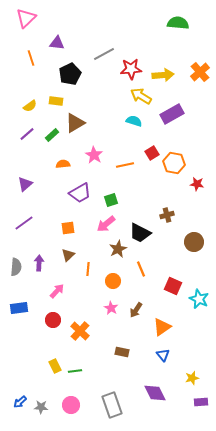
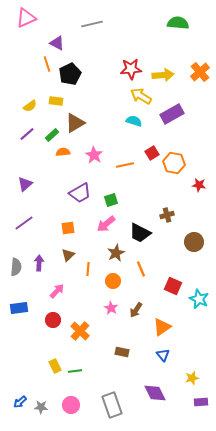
pink triangle at (26, 18): rotated 20 degrees clockwise
purple triangle at (57, 43): rotated 21 degrees clockwise
gray line at (104, 54): moved 12 px left, 30 px up; rotated 15 degrees clockwise
orange line at (31, 58): moved 16 px right, 6 px down
orange semicircle at (63, 164): moved 12 px up
red star at (197, 184): moved 2 px right, 1 px down
brown star at (118, 249): moved 2 px left, 4 px down
